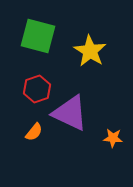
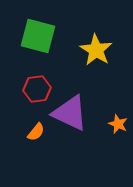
yellow star: moved 6 px right, 1 px up
red hexagon: rotated 12 degrees clockwise
orange semicircle: moved 2 px right
orange star: moved 5 px right, 14 px up; rotated 18 degrees clockwise
